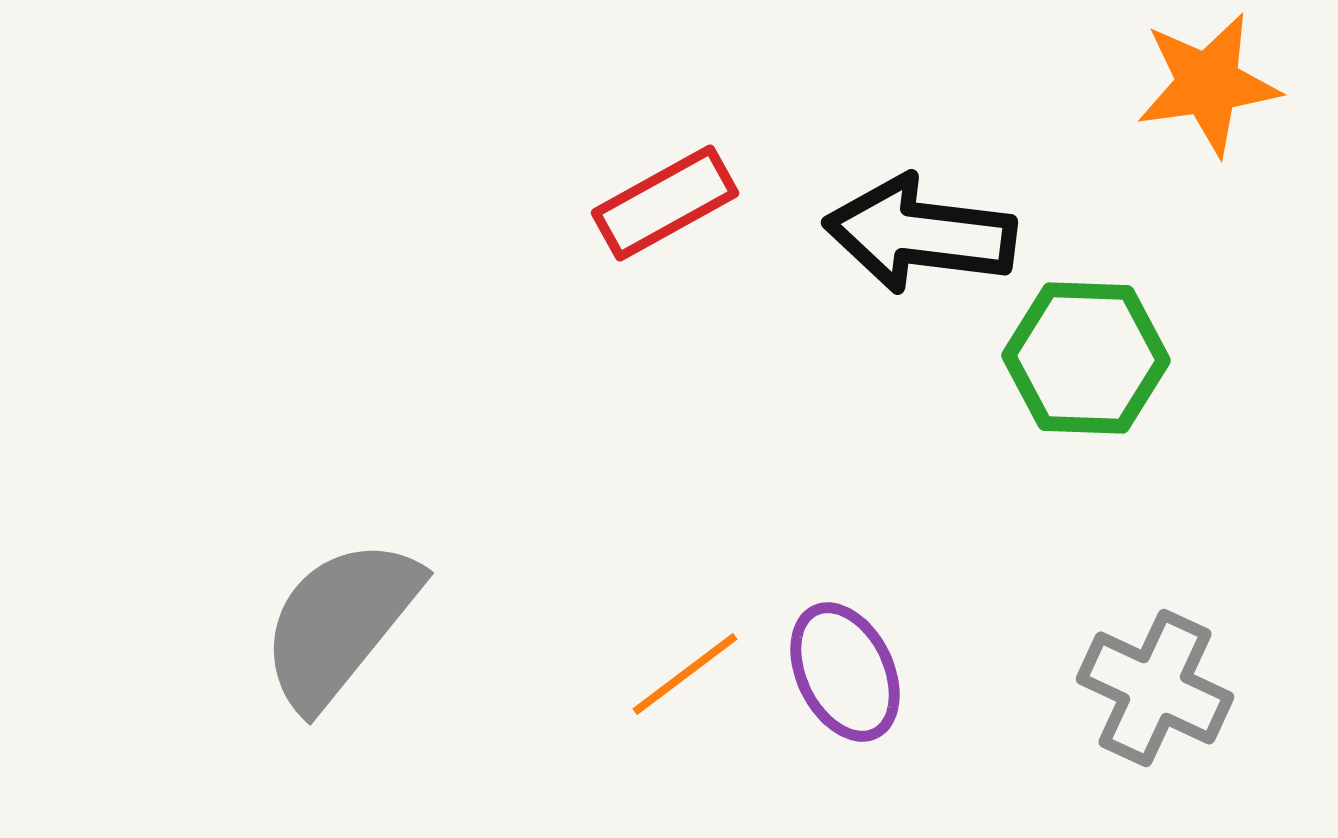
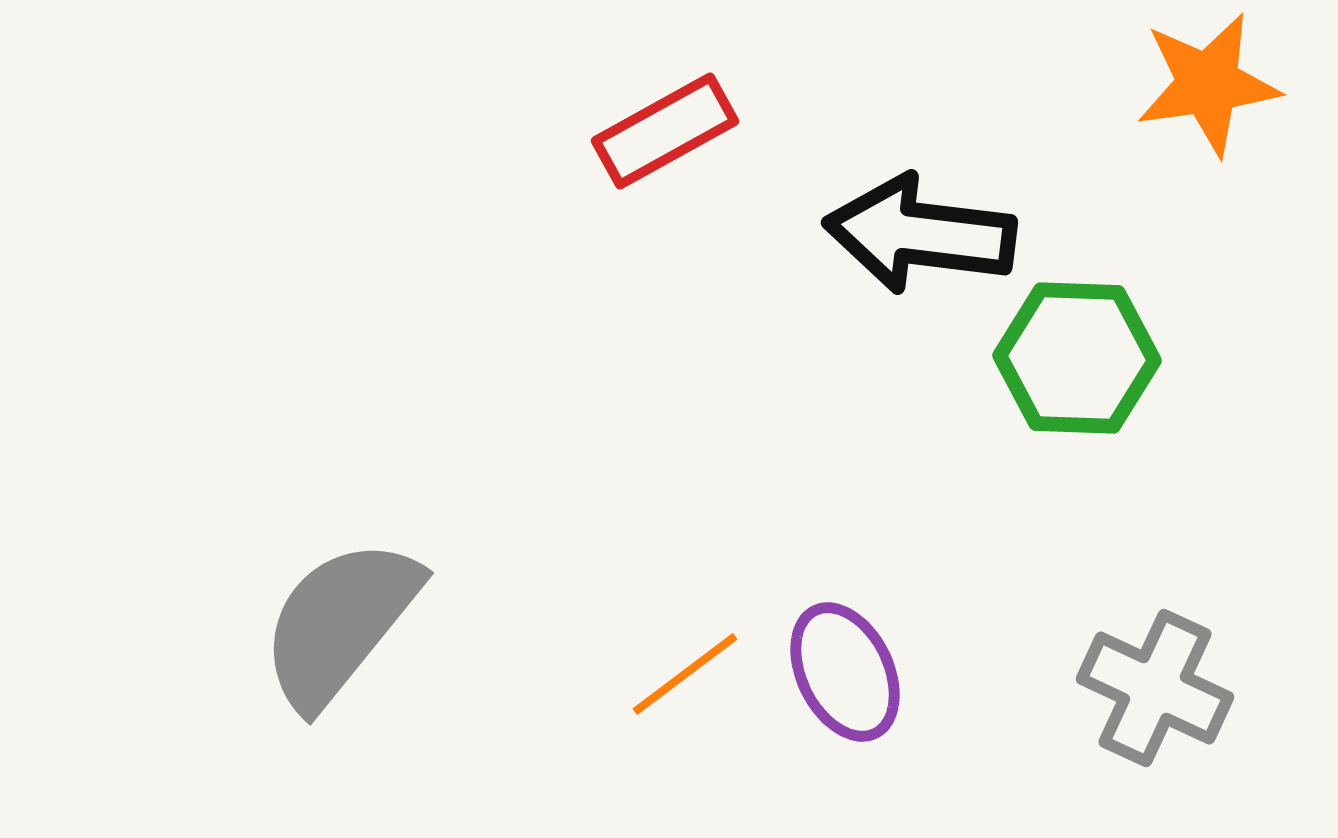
red rectangle: moved 72 px up
green hexagon: moved 9 px left
